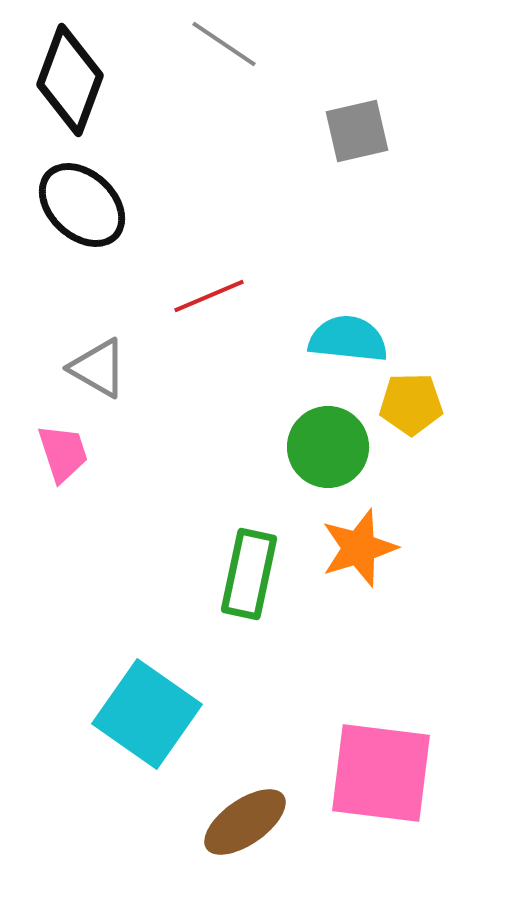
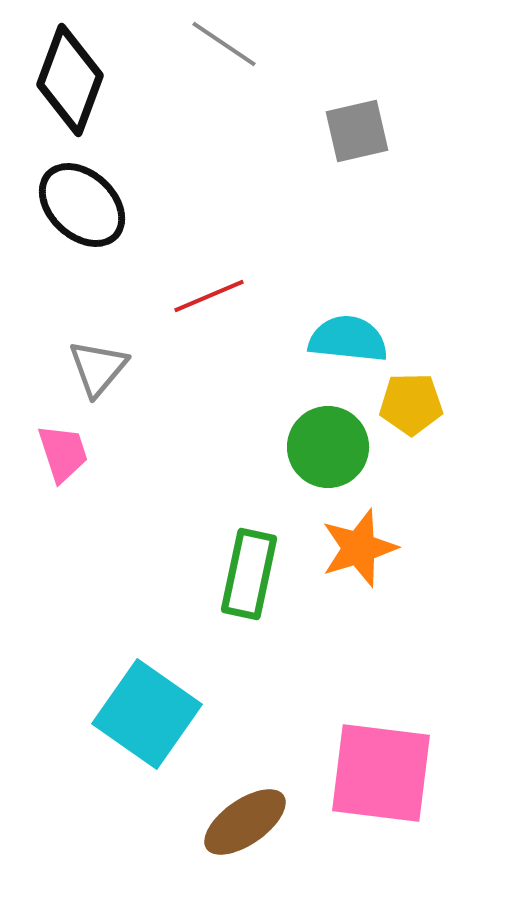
gray triangle: rotated 40 degrees clockwise
